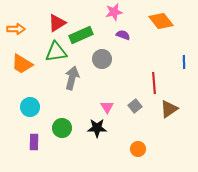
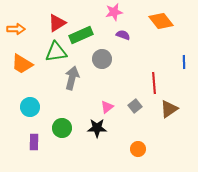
pink triangle: rotated 24 degrees clockwise
